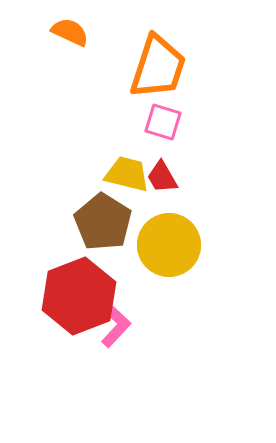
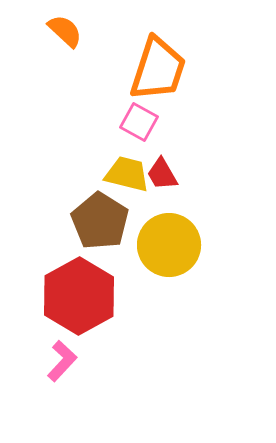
orange semicircle: moved 5 px left, 1 px up; rotated 18 degrees clockwise
orange trapezoid: moved 2 px down
pink square: moved 24 px left; rotated 12 degrees clockwise
red trapezoid: moved 3 px up
brown pentagon: moved 3 px left, 1 px up
red hexagon: rotated 8 degrees counterclockwise
pink L-shape: moved 54 px left, 34 px down
